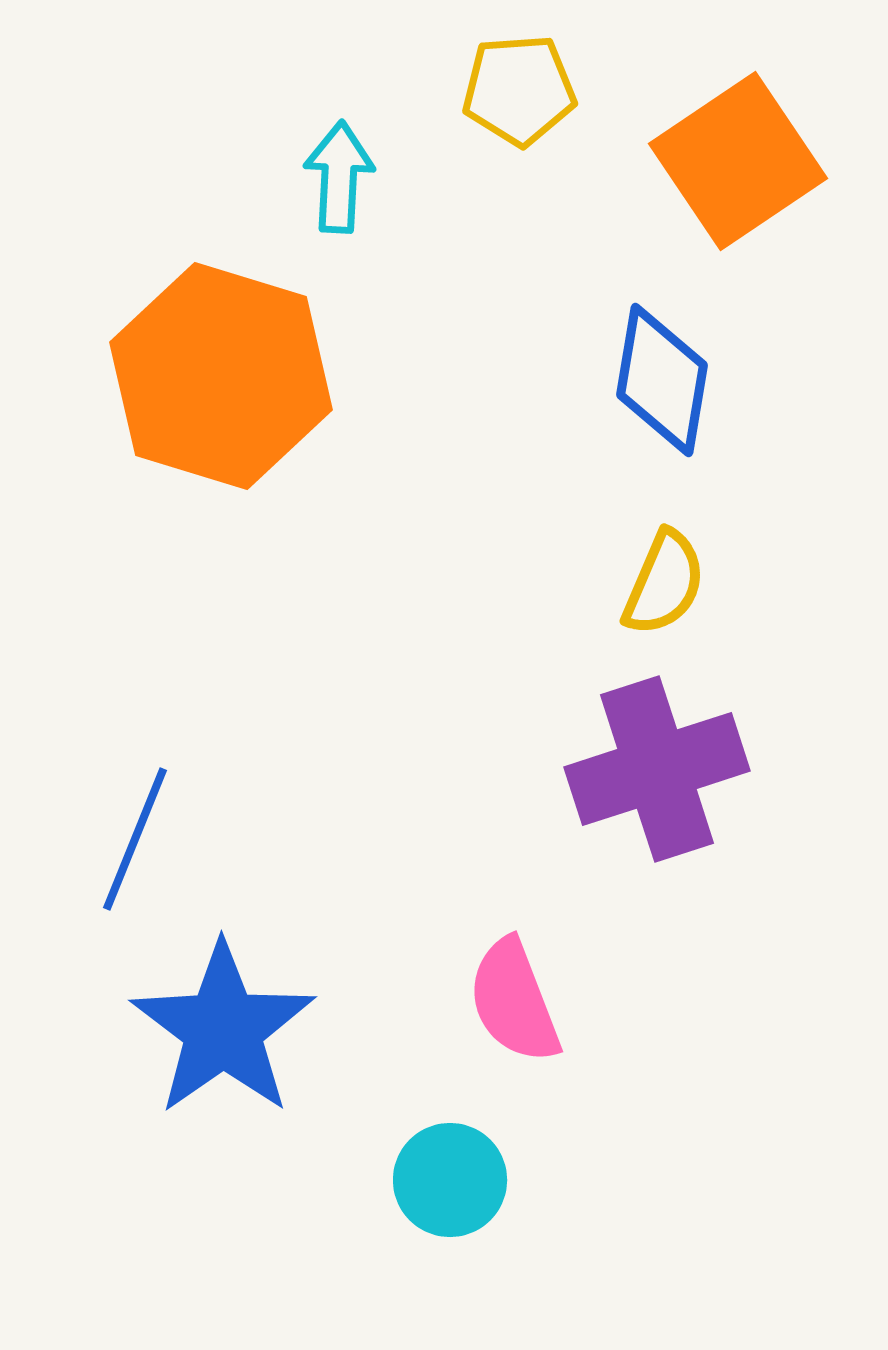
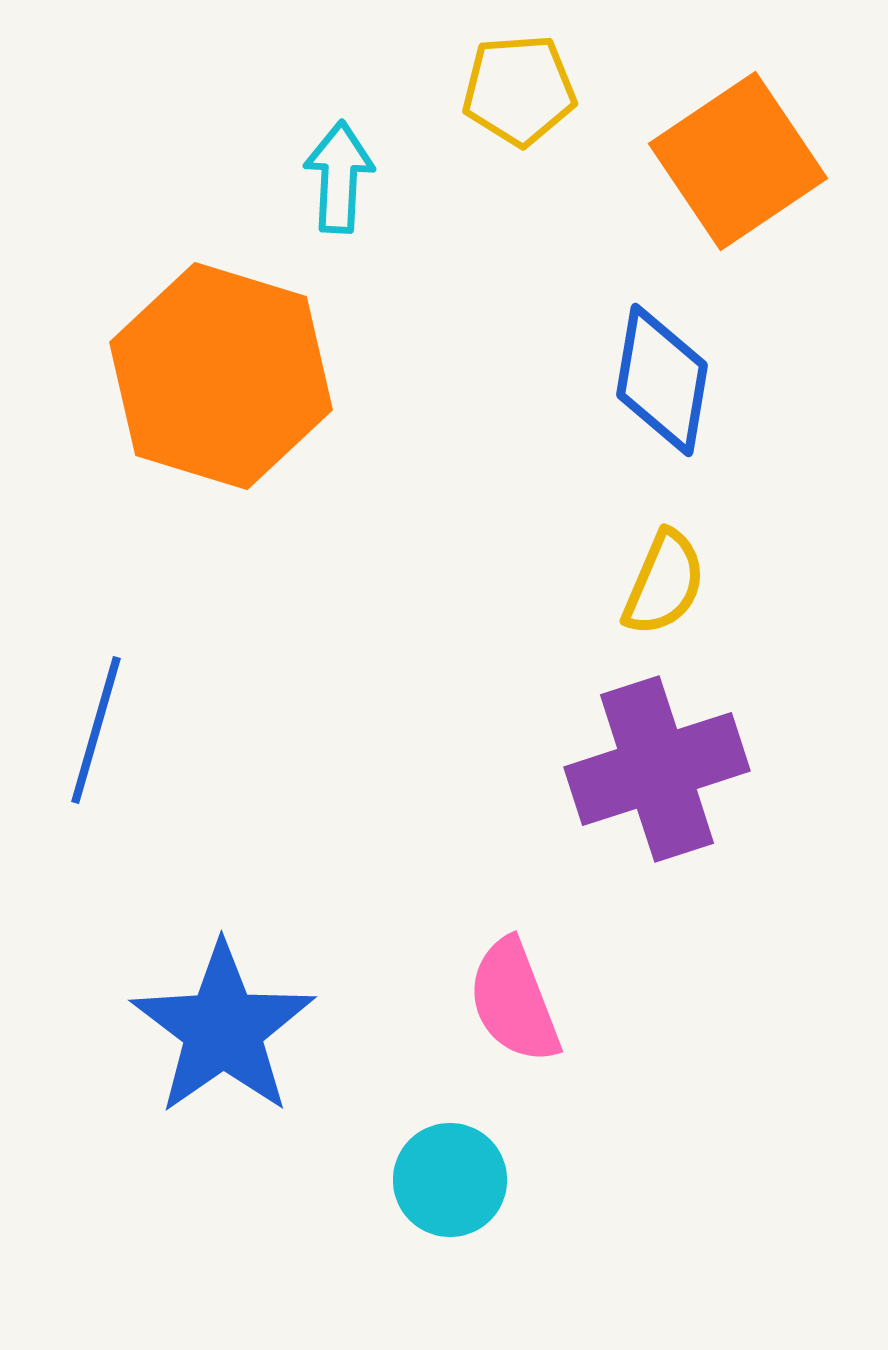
blue line: moved 39 px left, 109 px up; rotated 6 degrees counterclockwise
